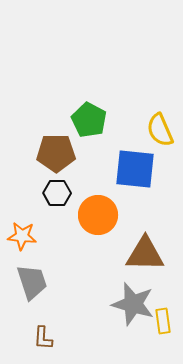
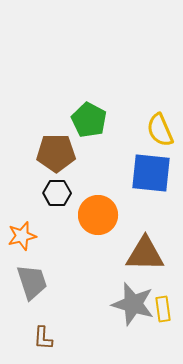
blue square: moved 16 px right, 4 px down
orange star: rotated 20 degrees counterclockwise
yellow rectangle: moved 12 px up
